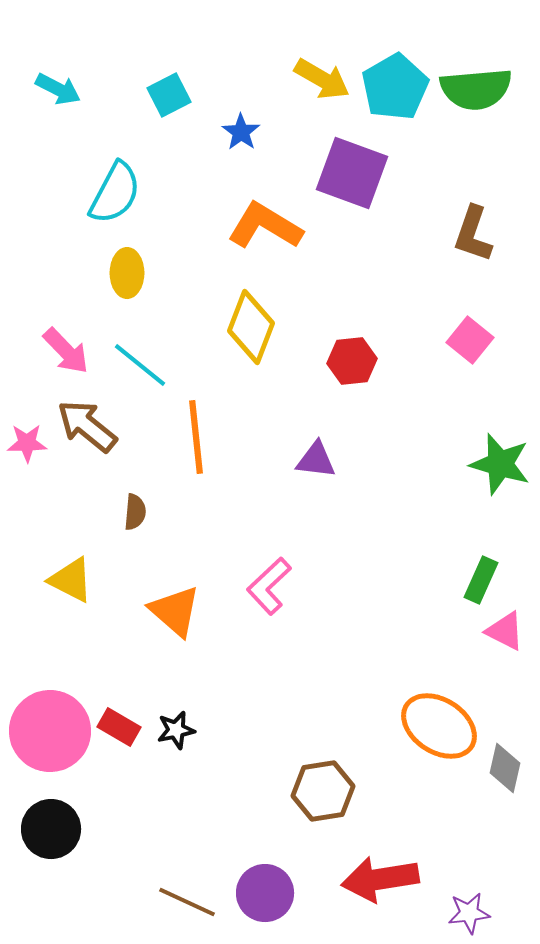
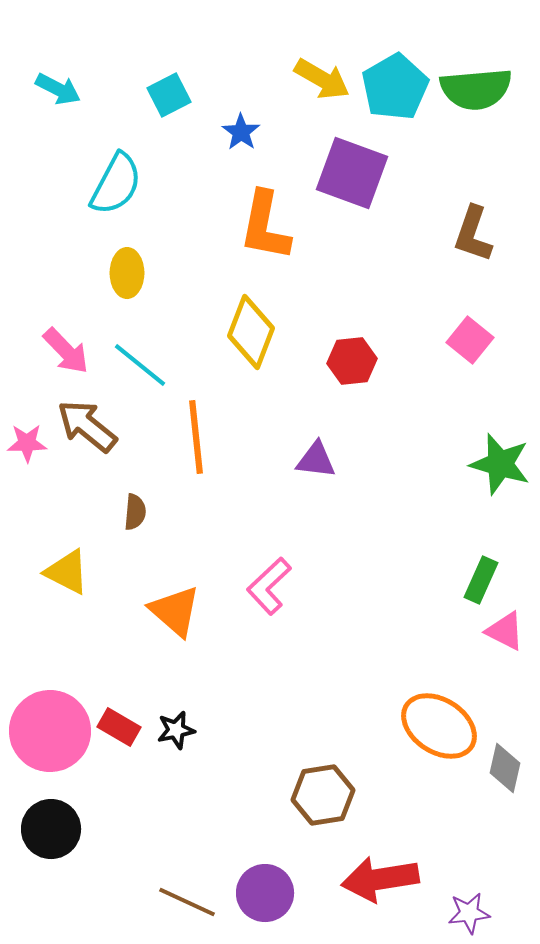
cyan semicircle: moved 1 px right, 9 px up
orange L-shape: rotated 110 degrees counterclockwise
yellow diamond: moved 5 px down
yellow triangle: moved 4 px left, 8 px up
brown hexagon: moved 4 px down
